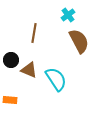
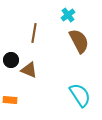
cyan semicircle: moved 24 px right, 16 px down
